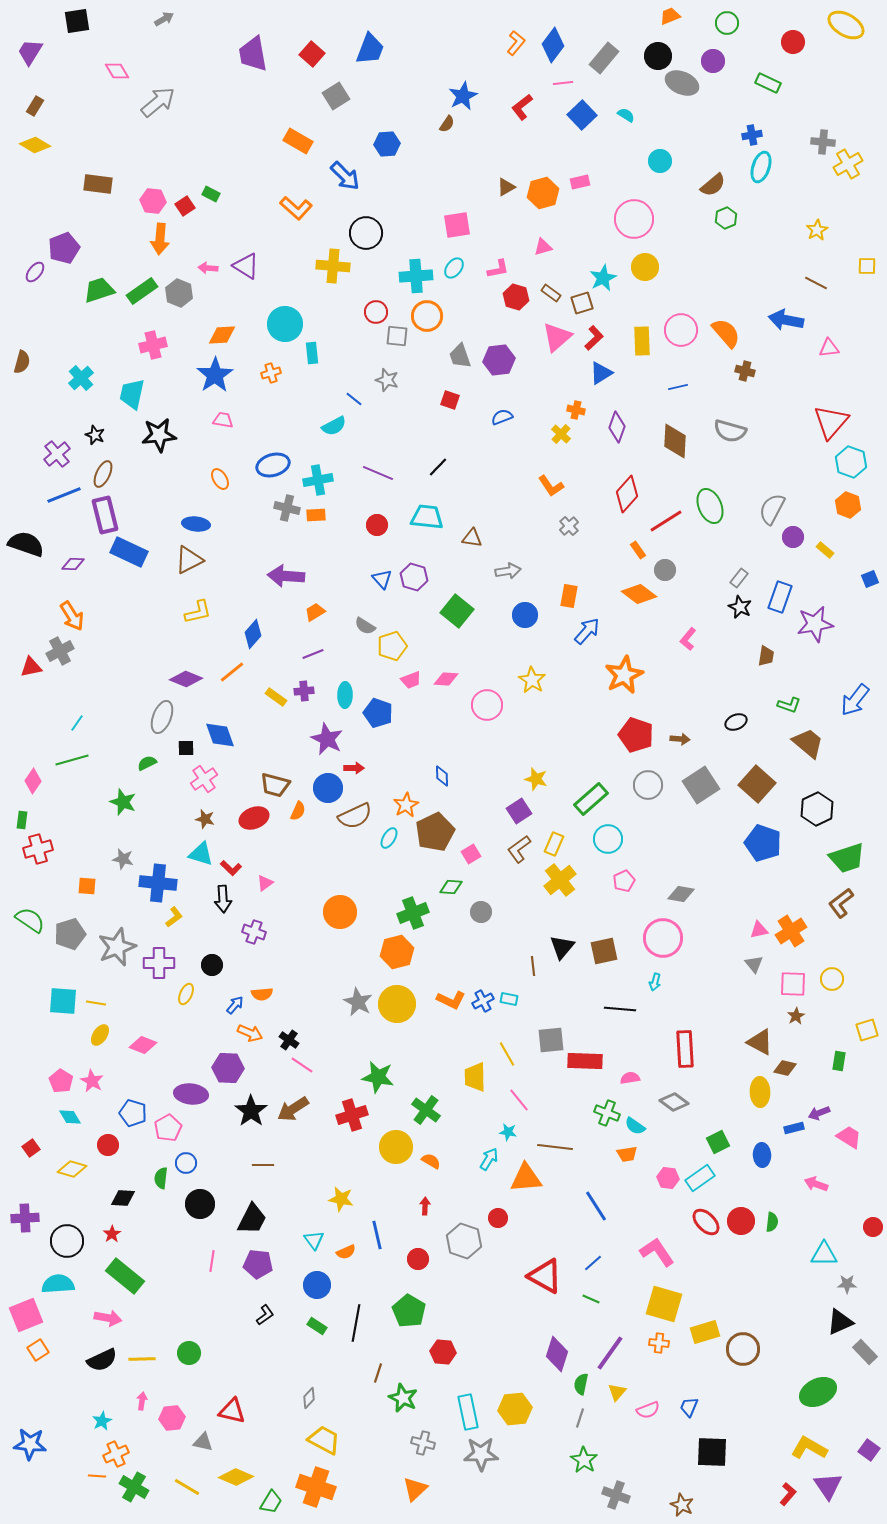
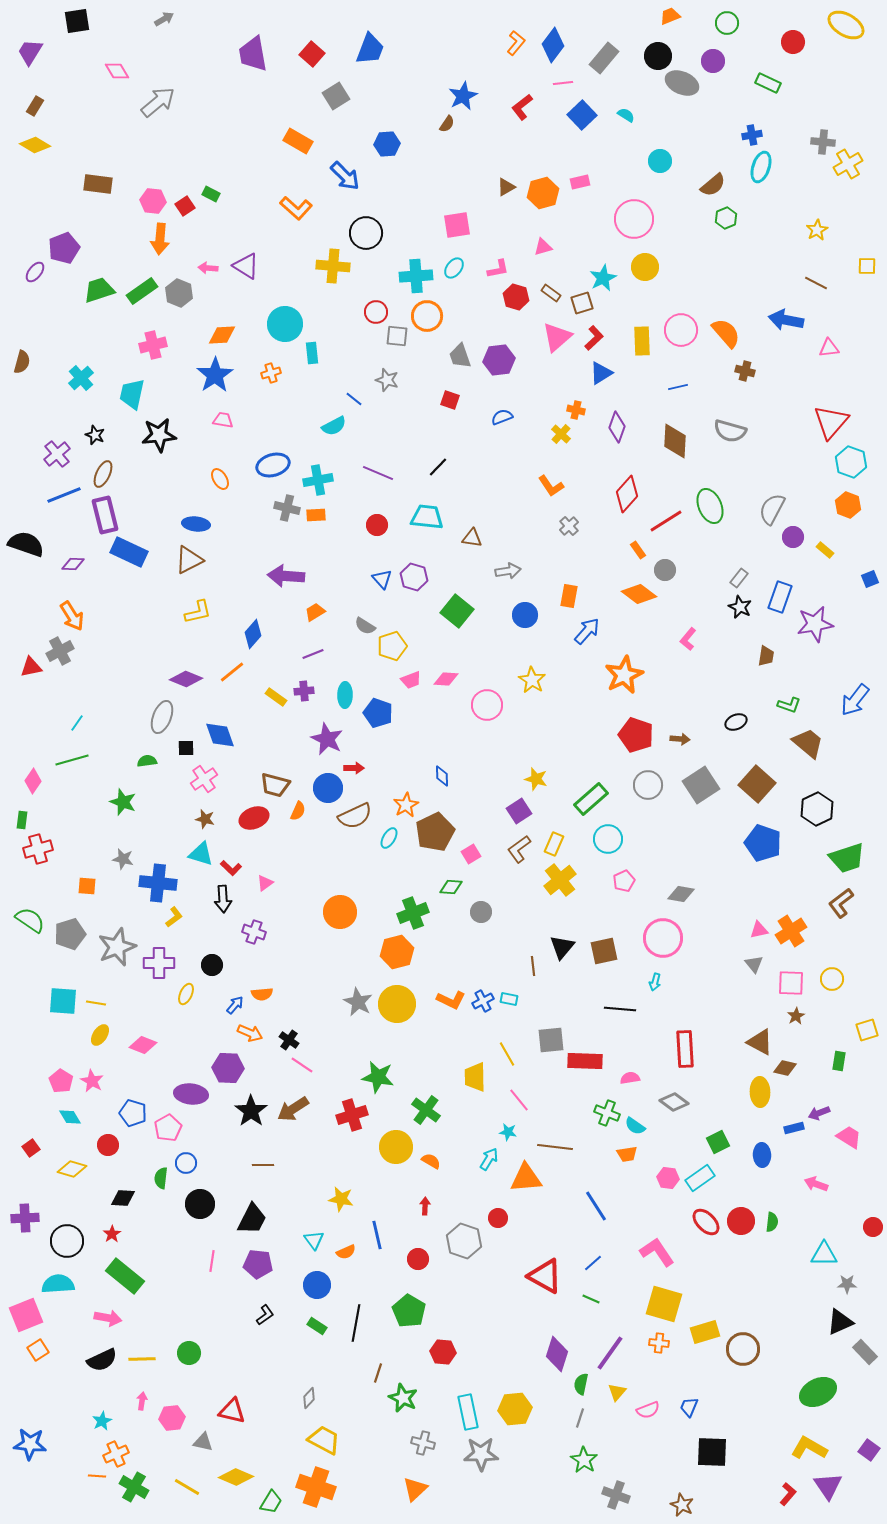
green semicircle at (147, 763): moved 2 px up; rotated 18 degrees clockwise
pink square at (793, 984): moved 2 px left, 1 px up
